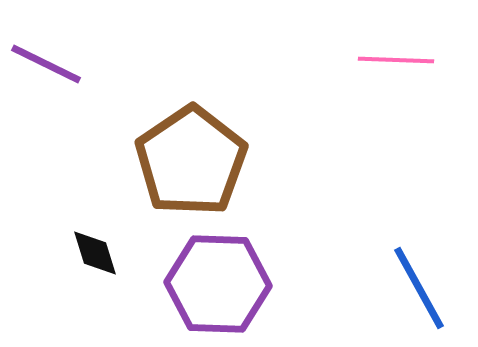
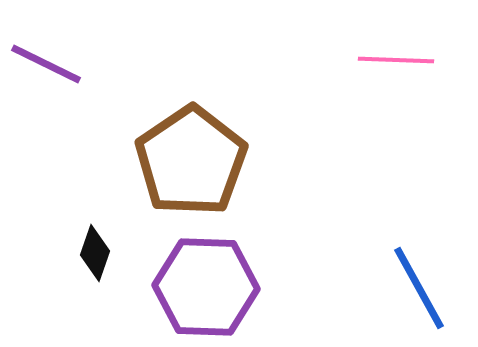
black diamond: rotated 36 degrees clockwise
purple hexagon: moved 12 px left, 3 px down
